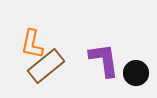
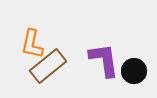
brown rectangle: moved 2 px right
black circle: moved 2 px left, 2 px up
